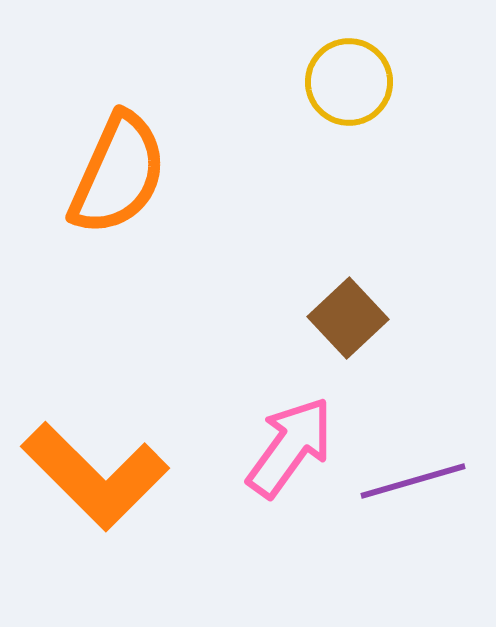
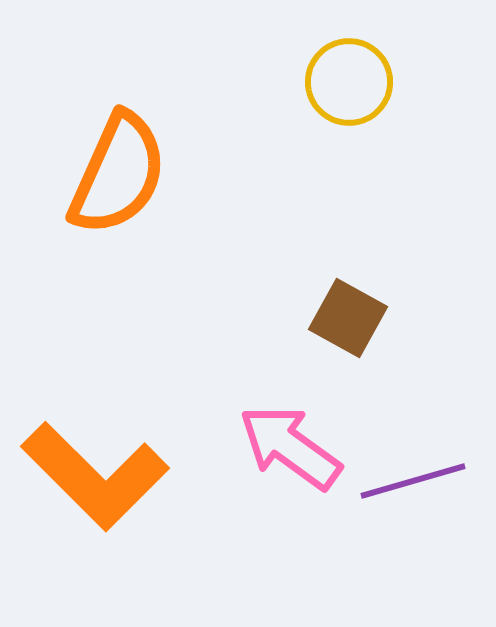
brown square: rotated 18 degrees counterclockwise
pink arrow: rotated 90 degrees counterclockwise
